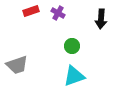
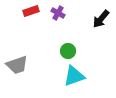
black arrow: rotated 36 degrees clockwise
green circle: moved 4 px left, 5 px down
